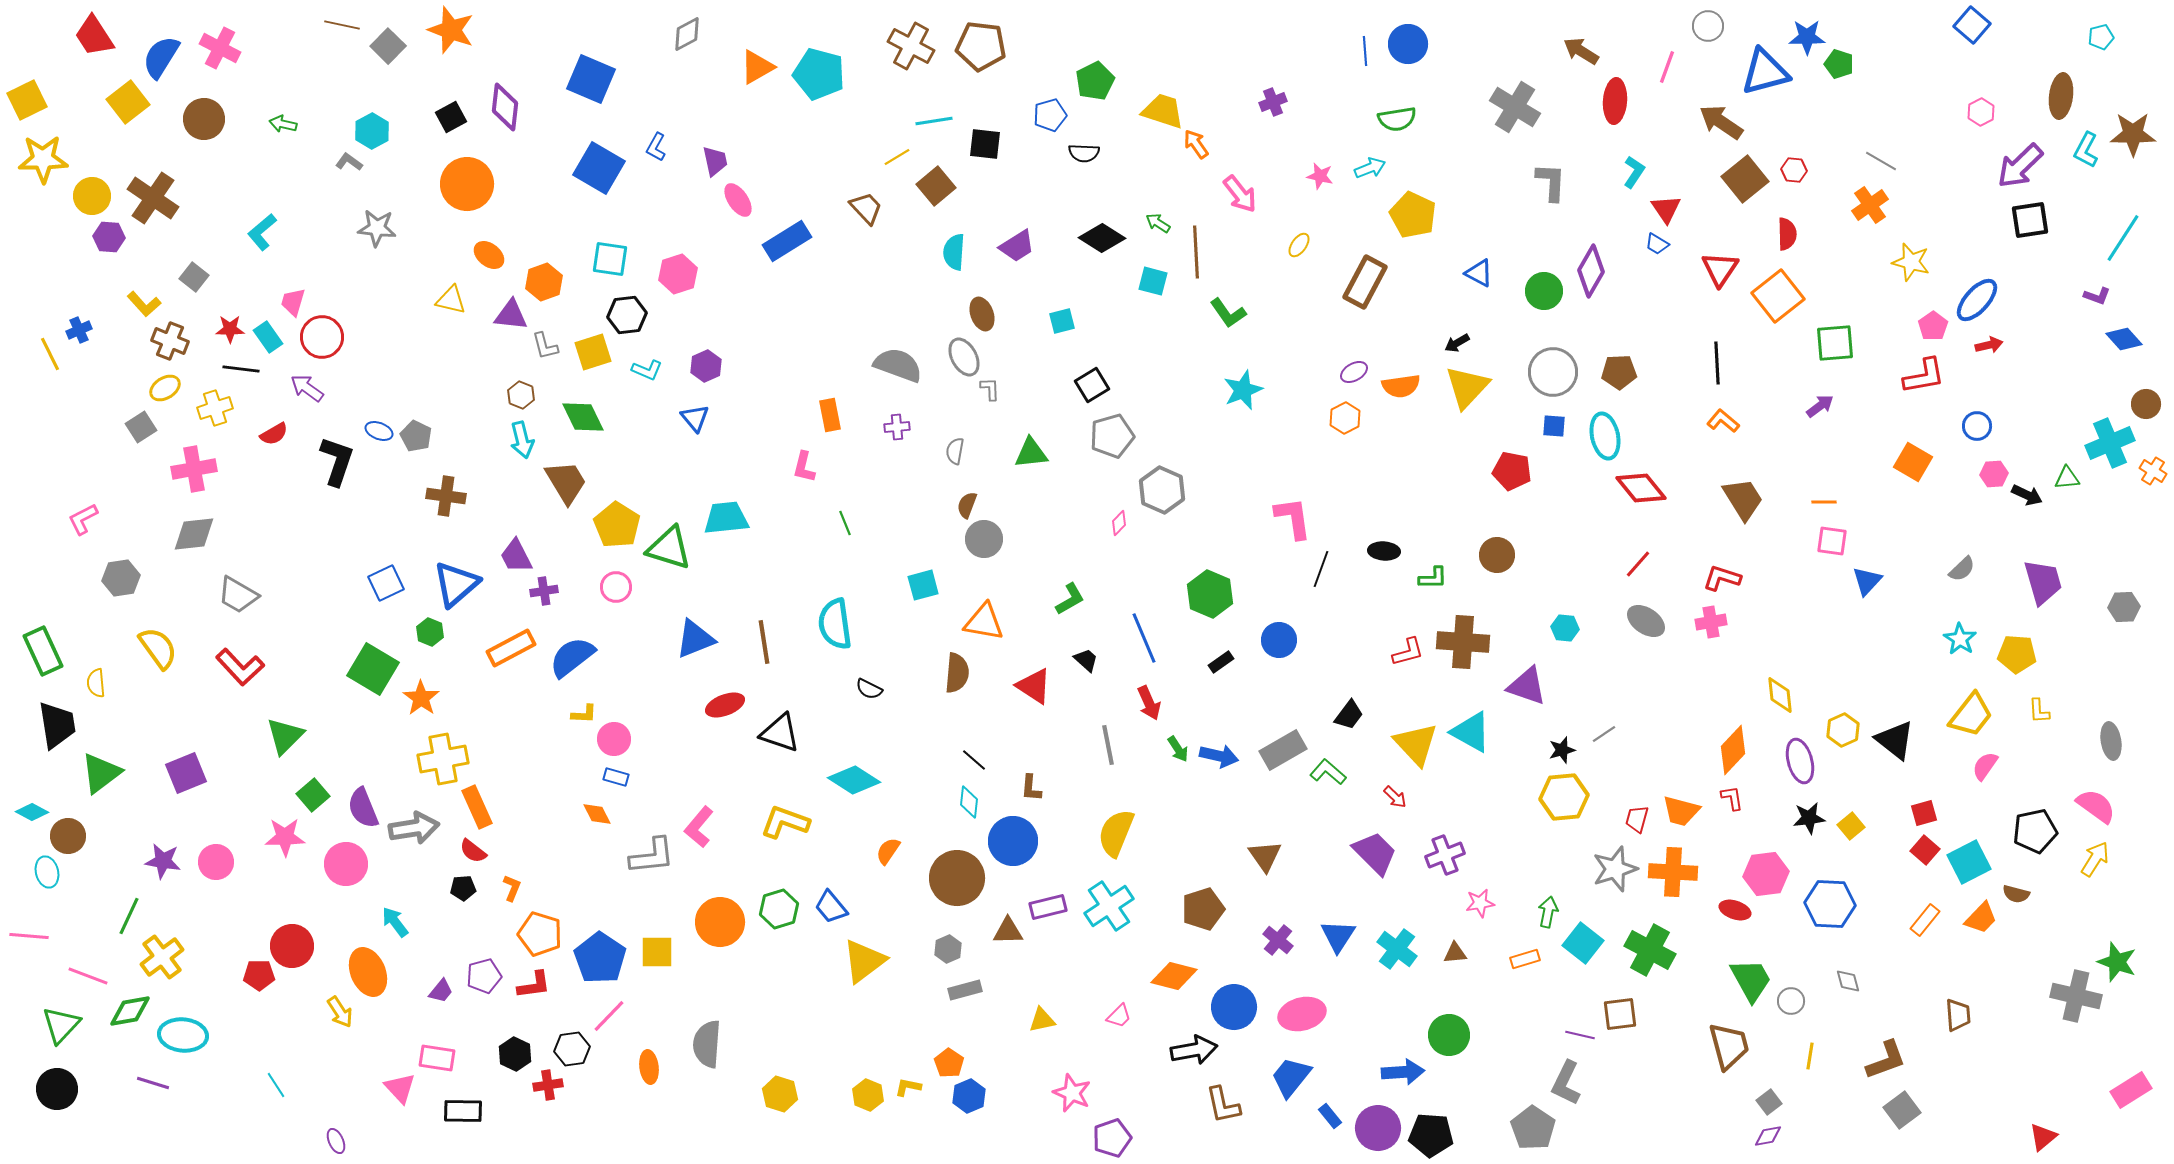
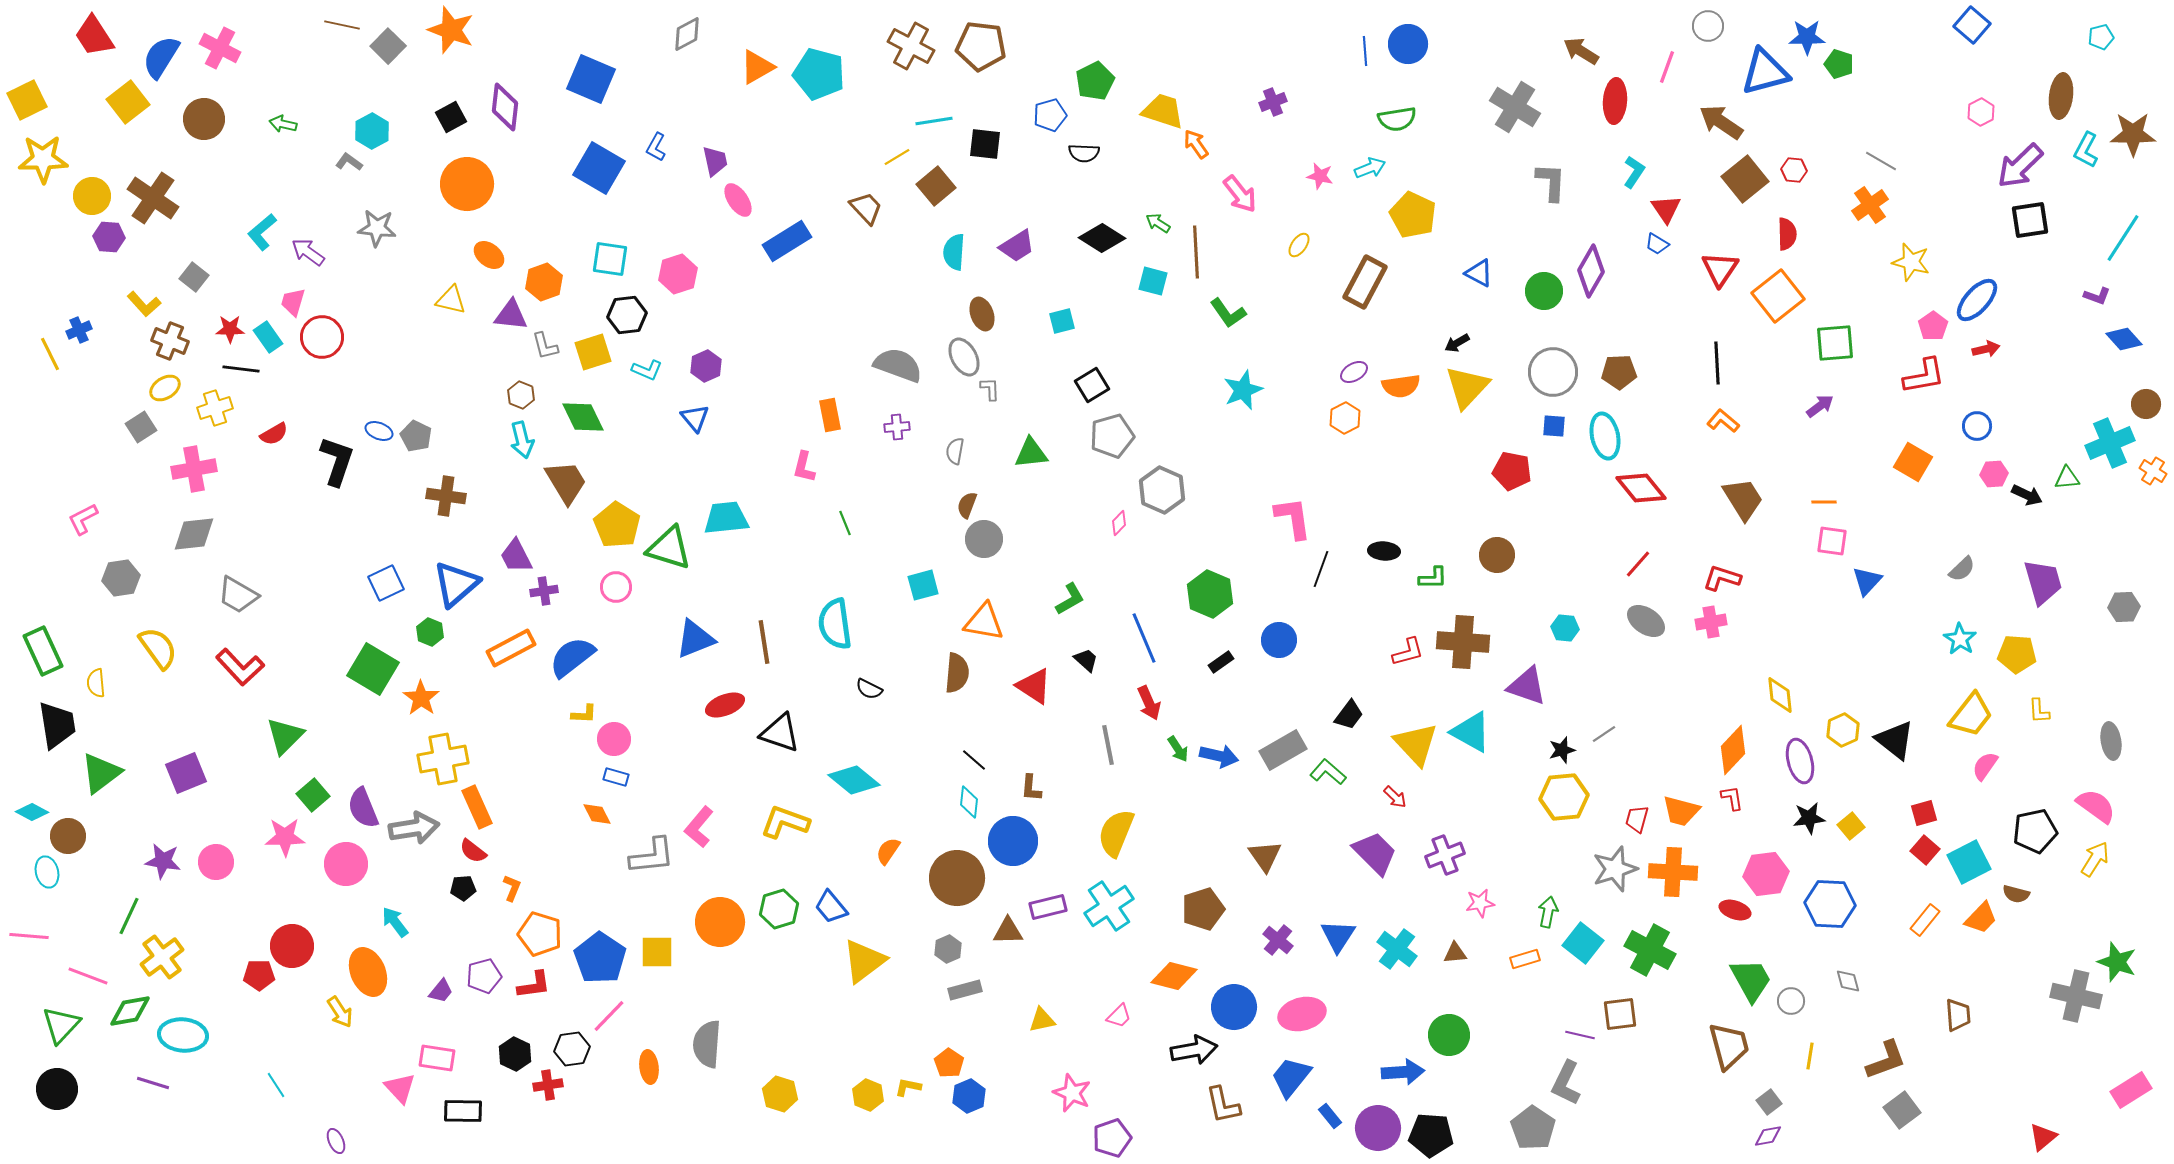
red arrow at (1989, 345): moved 3 px left, 4 px down
purple arrow at (307, 388): moved 1 px right, 136 px up
cyan diamond at (854, 780): rotated 6 degrees clockwise
